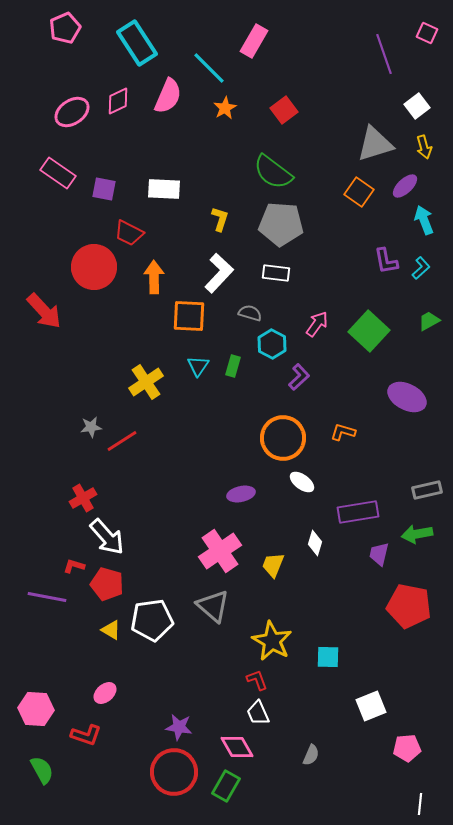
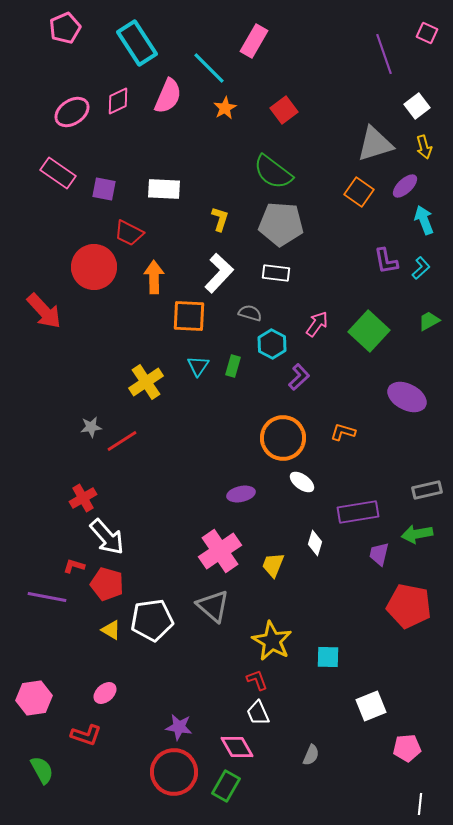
pink hexagon at (36, 709): moved 2 px left, 11 px up; rotated 12 degrees counterclockwise
